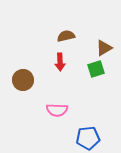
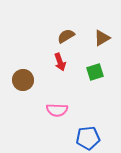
brown semicircle: rotated 18 degrees counterclockwise
brown triangle: moved 2 px left, 10 px up
red arrow: rotated 18 degrees counterclockwise
green square: moved 1 px left, 3 px down
